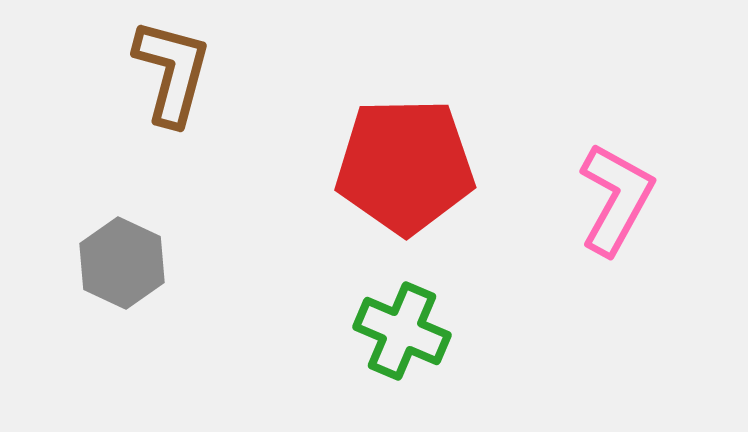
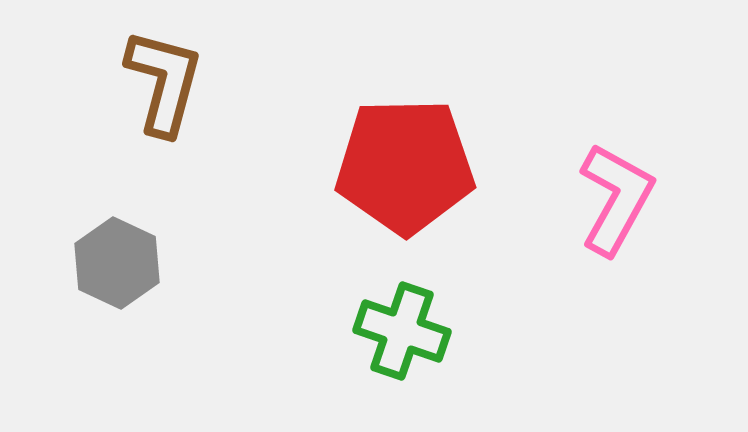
brown L-shape: moved 8 px left, 10 px down
gray hexagon: moved 5 px left
green cross: rotated 4 degrees counterclockwise
